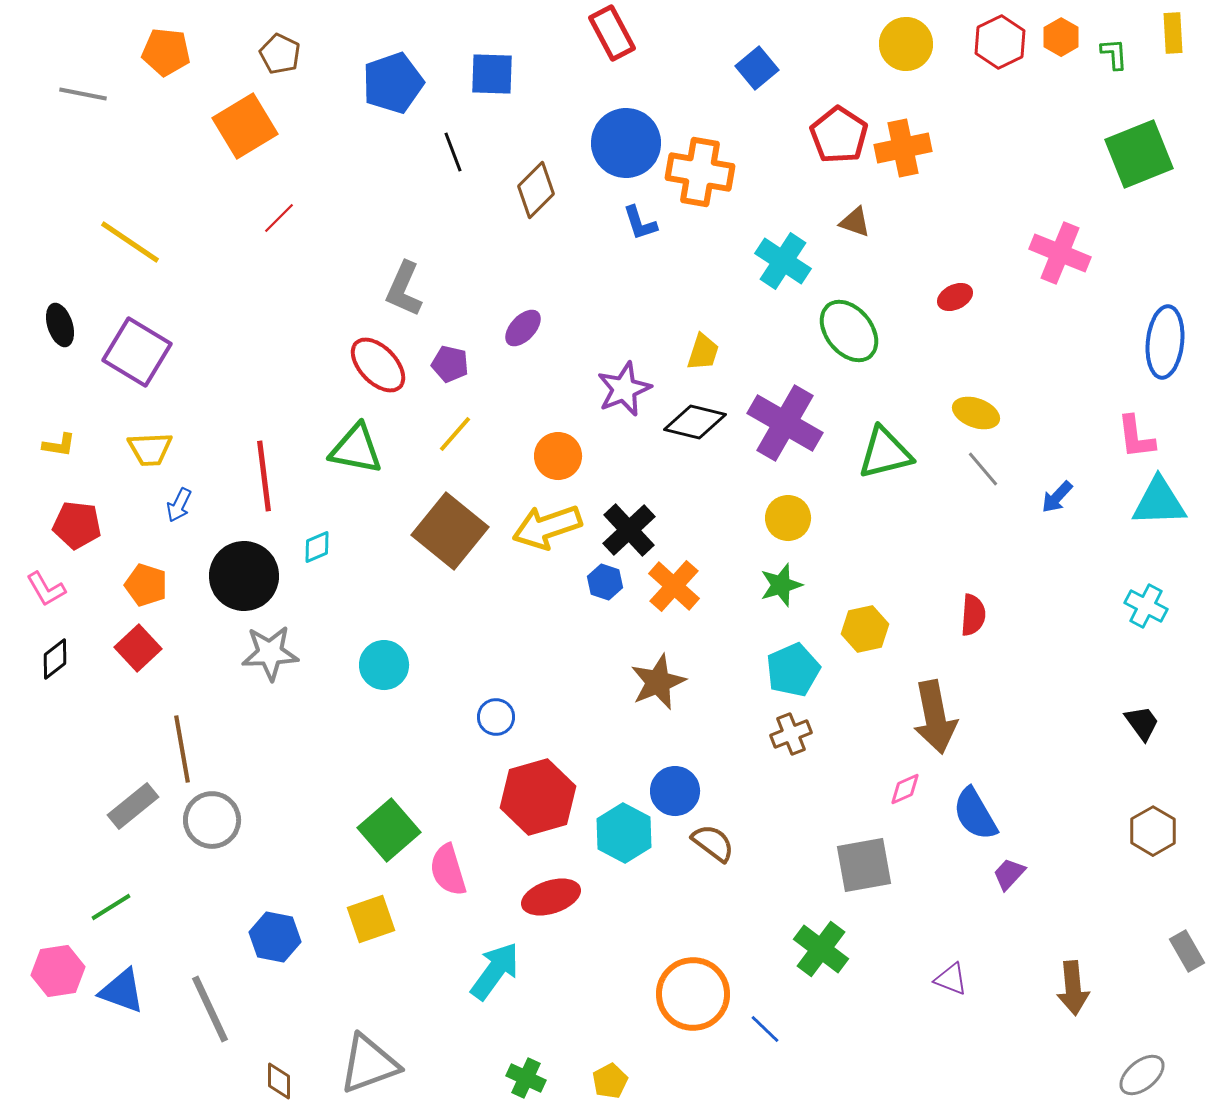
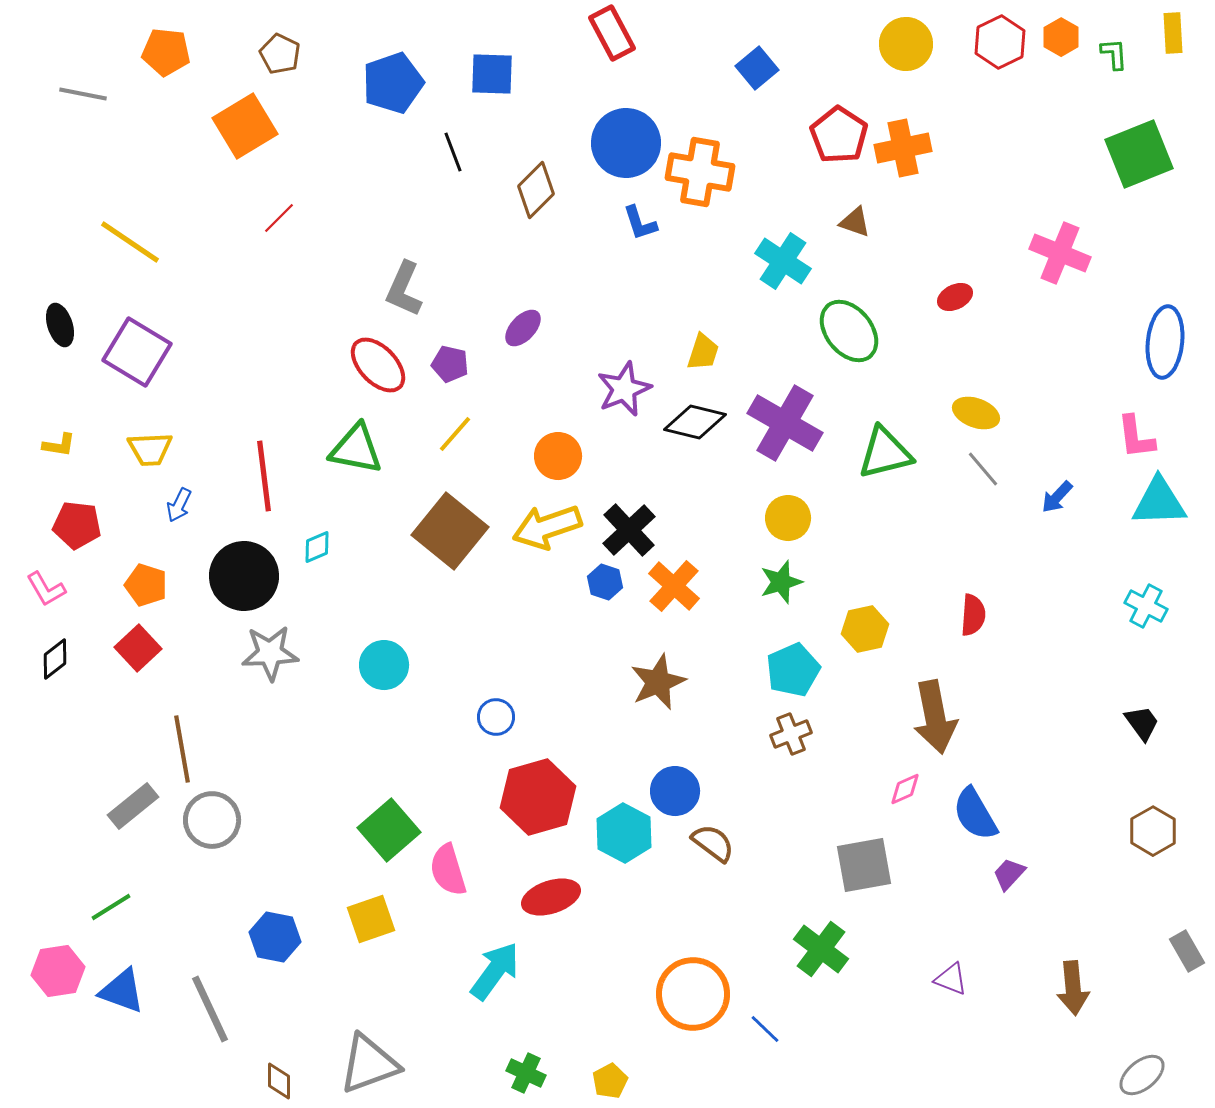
green star at (781, 585): moved 3 px up
green cross at (526, 1078): moved 5 px up
